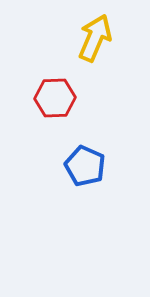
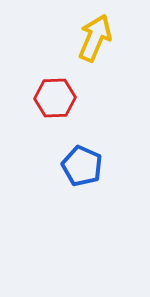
blue pentagon: moved 3 px left
